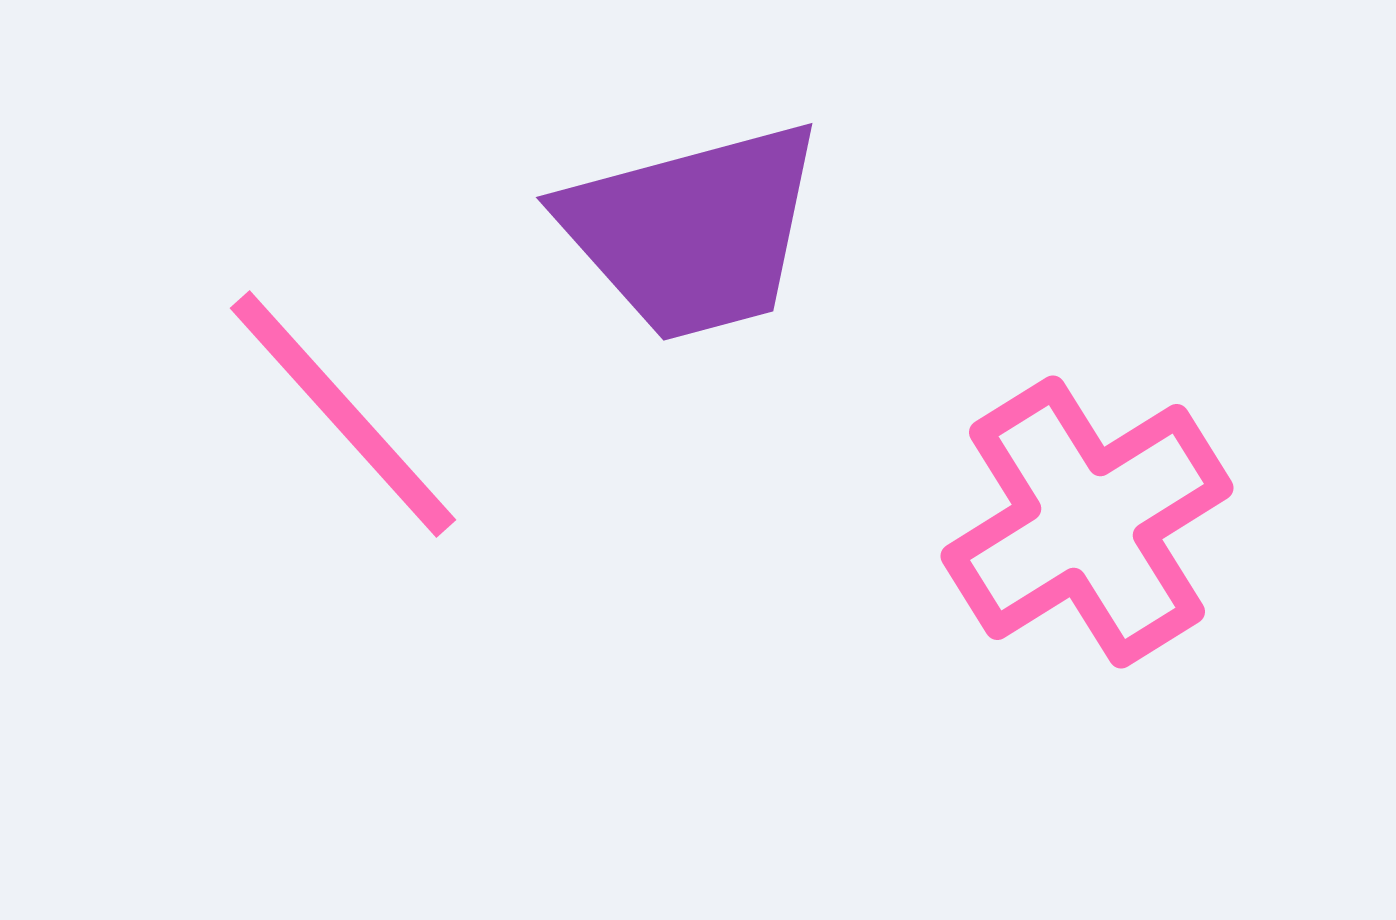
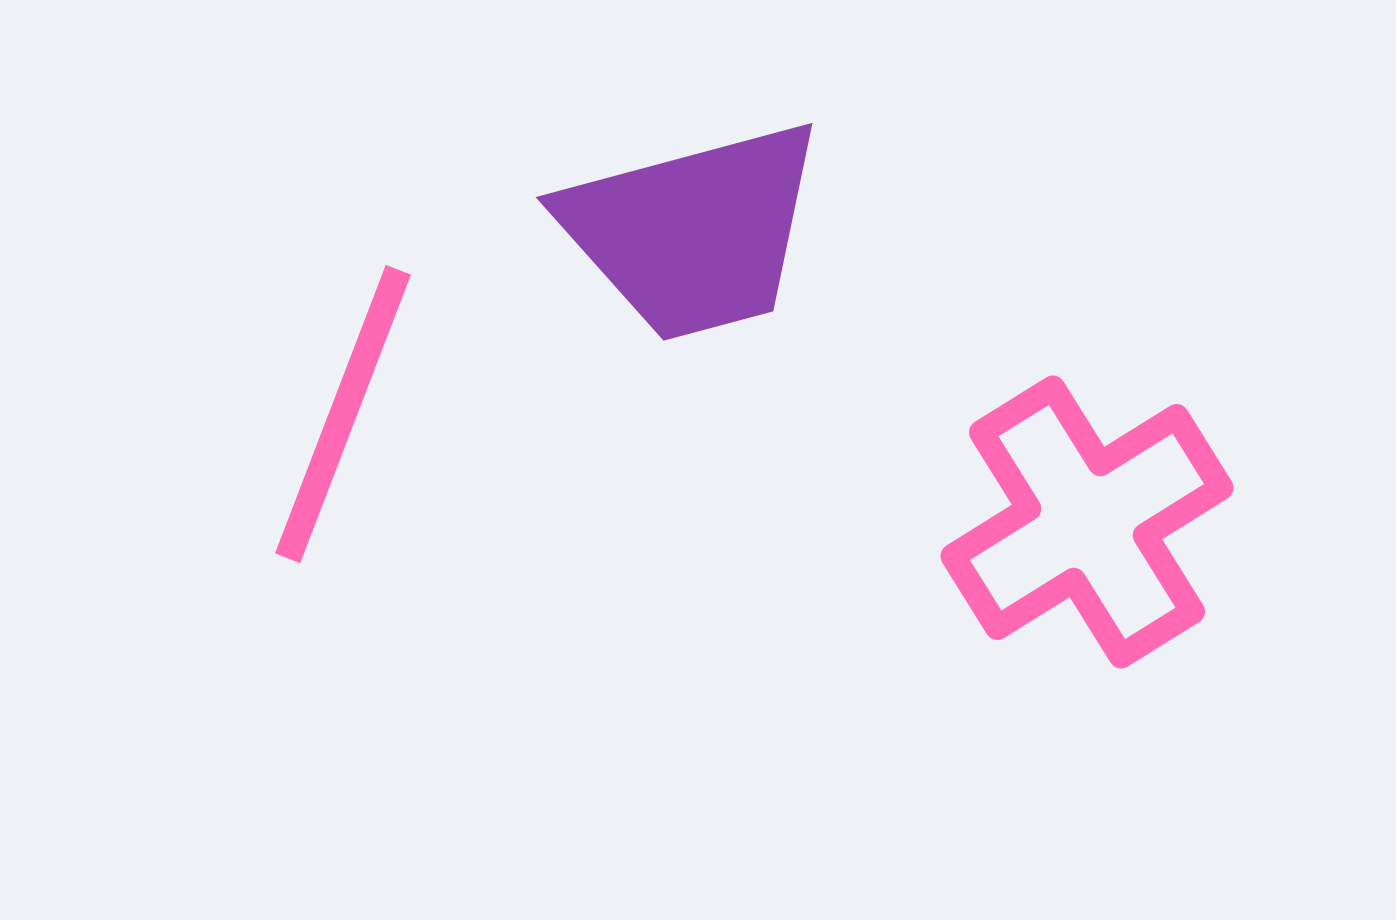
pink line: rotated 63 degrees clockwise
